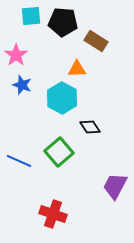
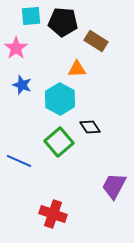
pink star: moved 7 px up
cyan hexagon: moved 2 px left, 1 px down
green square: moved 10 px up
purple trapezoid: moved 1 px left
